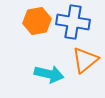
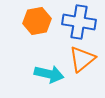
blue cross: moved 6 px right
orange triangle: moved 3 px left, 1 px up
